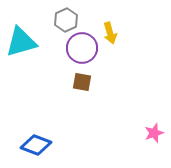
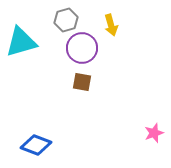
gray hexagon: rotated 10 degrees clockwise
yellow arrow: moved 1 px right, 8 px up
